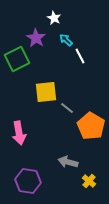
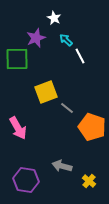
purple star: rotated 18 degrees clockwise
green square: rotated 25 degrees clockwise
yellow square: rotated 15 degrees counterclockwise
orange pentagon: moved 1 px right, 1 px down; rotated 12 degrees counterclockwise
pink arrow: moved 1 px left, 5 px up; rotated 20 degrees counterclockwise
gray arrow: moved 6 px left, 4 px down
purple hexagon: moved 2 px left, 1 px up
